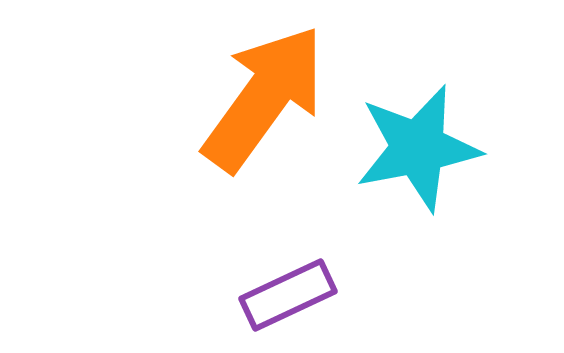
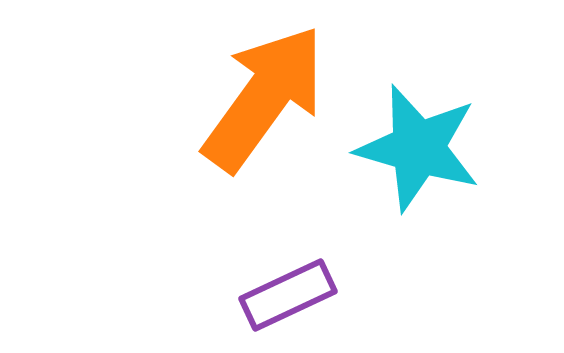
cyan star: rotated 27 degrees clockwise
